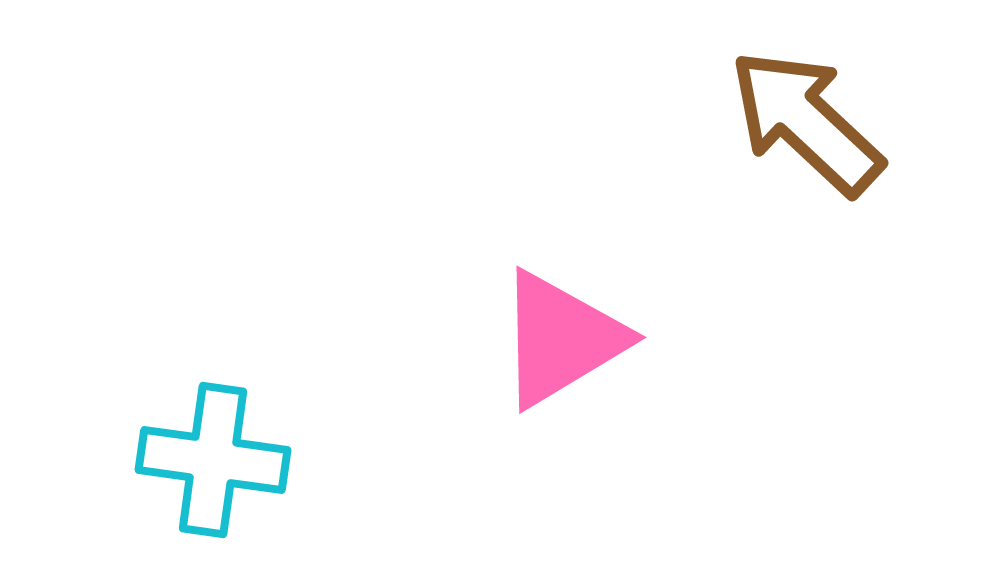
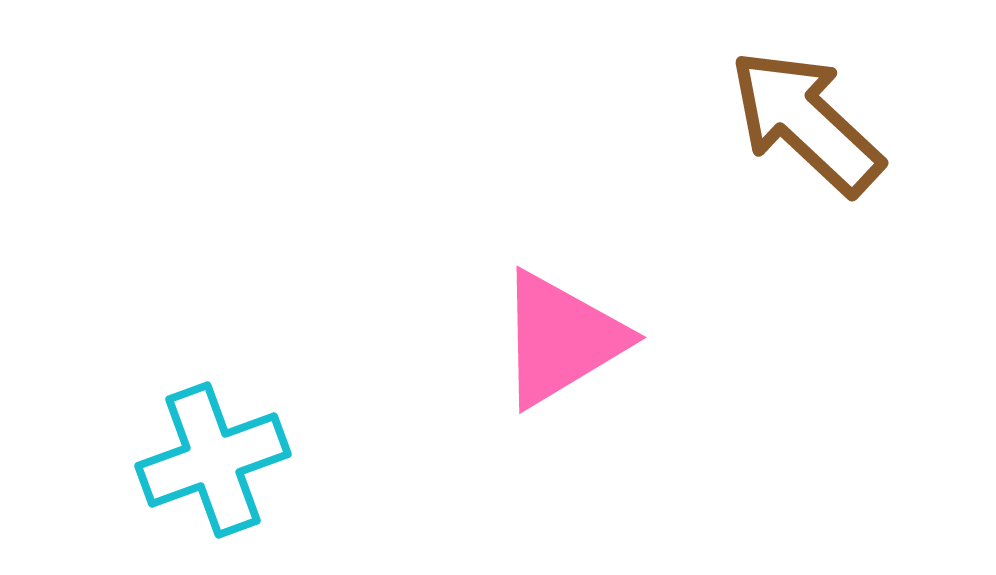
cyan cross: rotated 28 degrees counterclockwise
